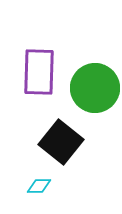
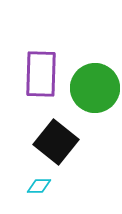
purple rectangle: moved 2 px right, 2 px down
black square: moved 5 px left
